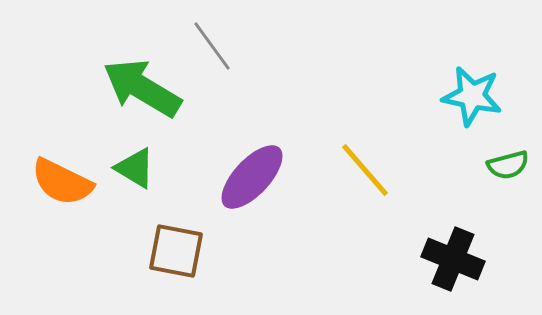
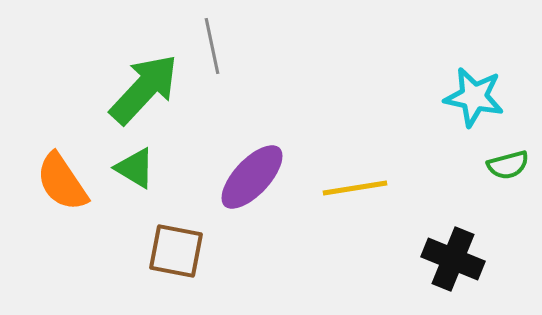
gray line: rotated 24 degrees clockwise
green arrow: moved 2 px right, 1 px down; rotated 102 degrees clockwise
cyan star: moved 2 px right, 1 px down
yellow line: moved 10 px left, 18 px down; rotated 58 degrees counterclockwise
orange semicircle: rotated 30 degrees clockwise
